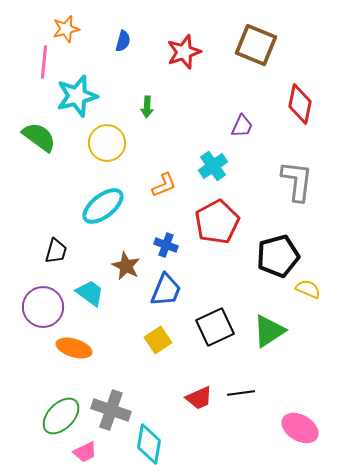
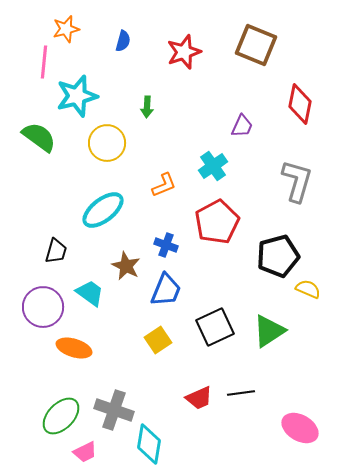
gray L-shape: rotated 9 degrees clockwise
cyan ellipse: moved 4 px down
gray cross: moved 3 px right
